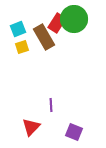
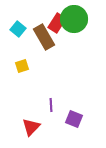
cyan square: rotated 28 degrees counterclockwise
yellow square: moved 19 px down
purple square: moved 13 px up
